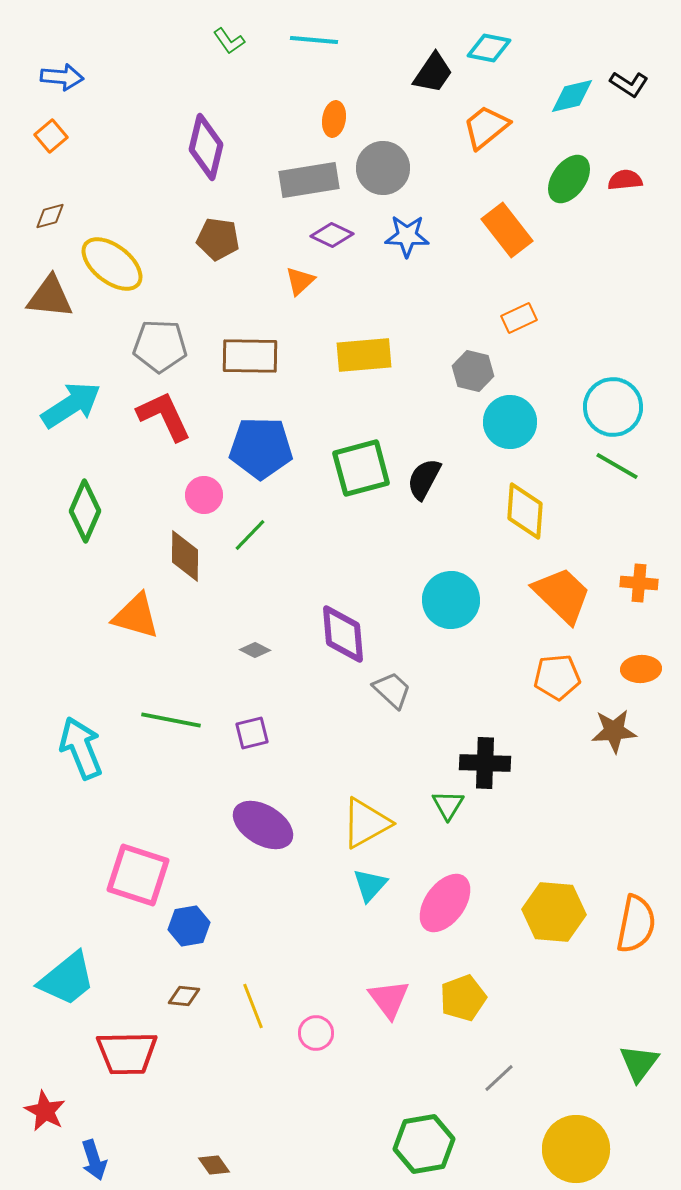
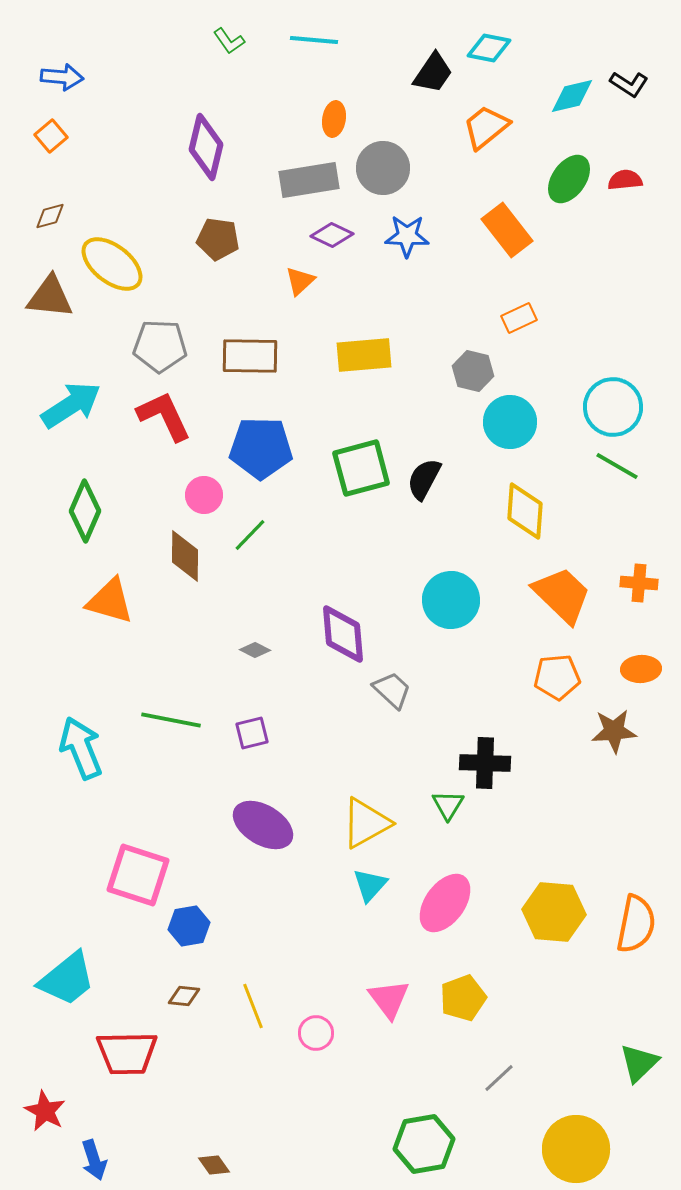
orange triangle at (136, 616): moved 26 px left, 15 px up
green triangle at (639, 1063): rotated 9 degrees clockwise
